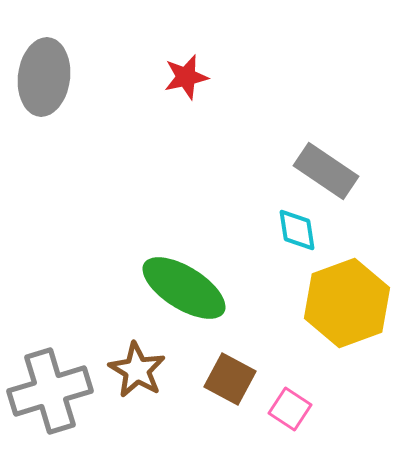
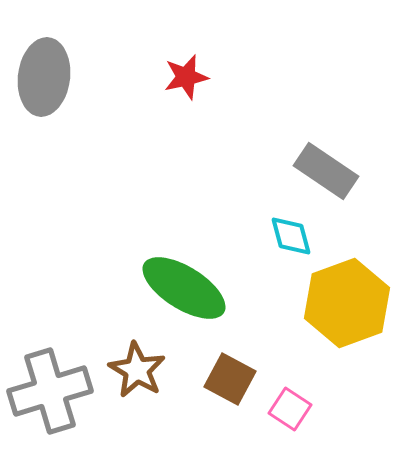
cyan diamond: moved 6 px left, 6 px down; rotated 6 degrees counterclockwise
